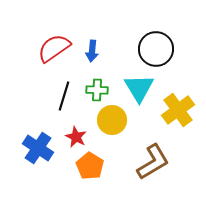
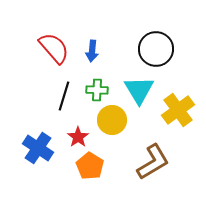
red semicircle: rotated 84 degrees clockwise
cyan triangle: moved 2 px down
red star: moved 2 px right; rotated 10 degrees clockwise
